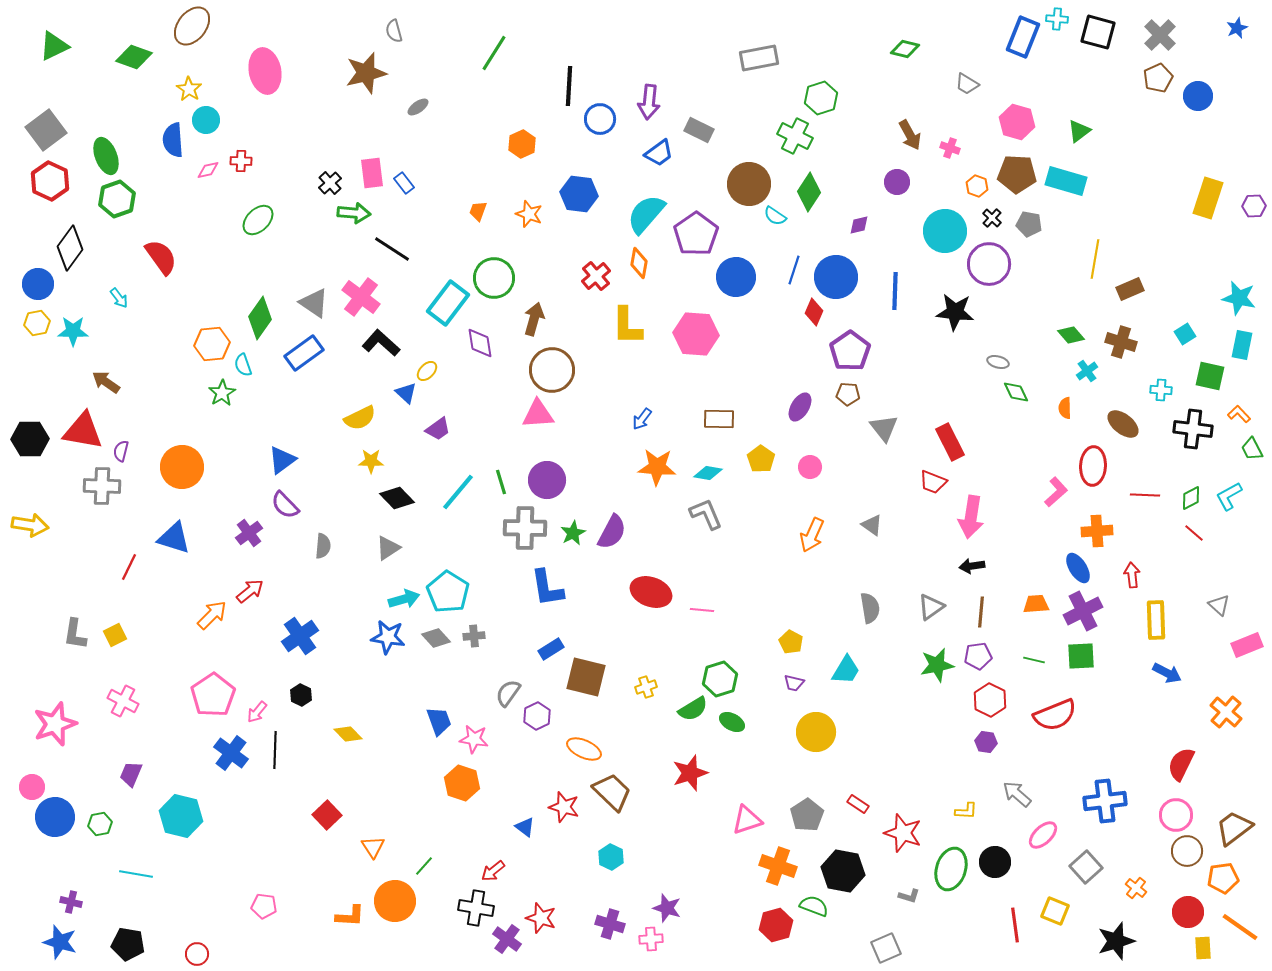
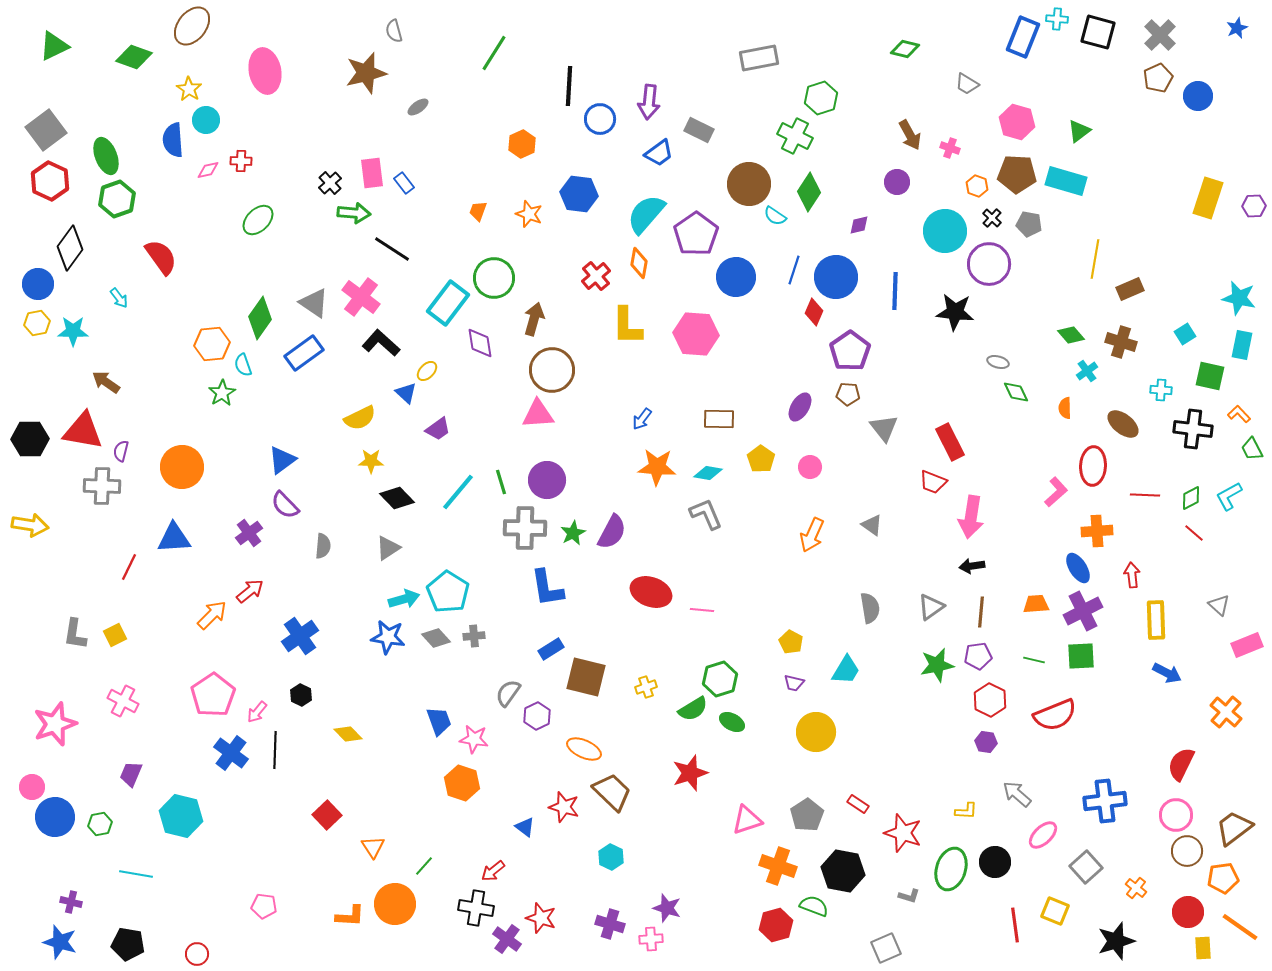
blue triangle at (174, 538): rotated 21 degrees counterclockwise
orange circle at (395, 901): moved 3 px down
